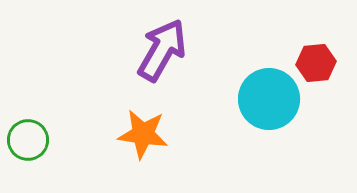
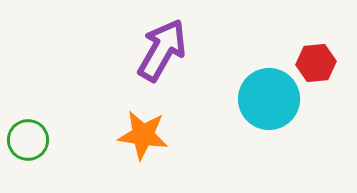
orange star: moved 1 px down
